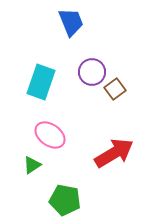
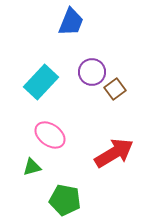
blue trapezoid: rotated 44 degrees clockwise
cyan rectangle: rotated 24 degrees clockwise
green triangle: moved 2 px down; rotated 18 degrees clockwise
